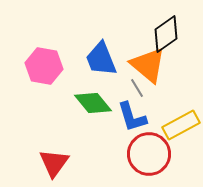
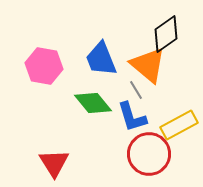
gray line: moved 1 px left, 2 px down
yellow rectangle: moved 2 px left
red triangle: rotated 8 degrees counterclockwise
